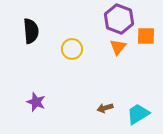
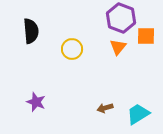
purple hexagon: moved 2 px right, 1 px up
